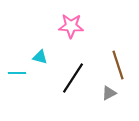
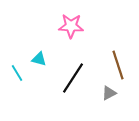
cyan triangle: moved 1 px left, 2 px down
cyan line: rotated 60 degrees clockwise
